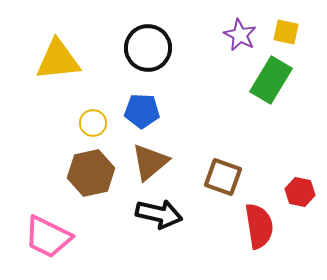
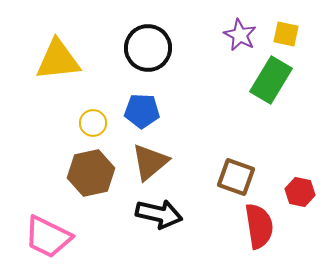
yellow square: moved 2 px down
brown square: moved 13 px right
